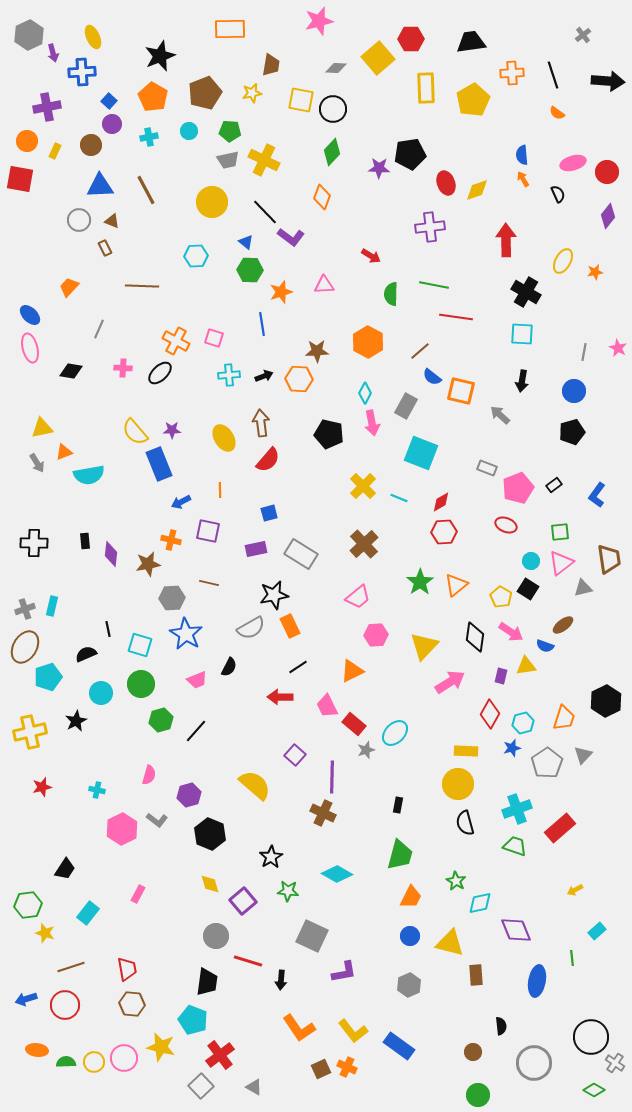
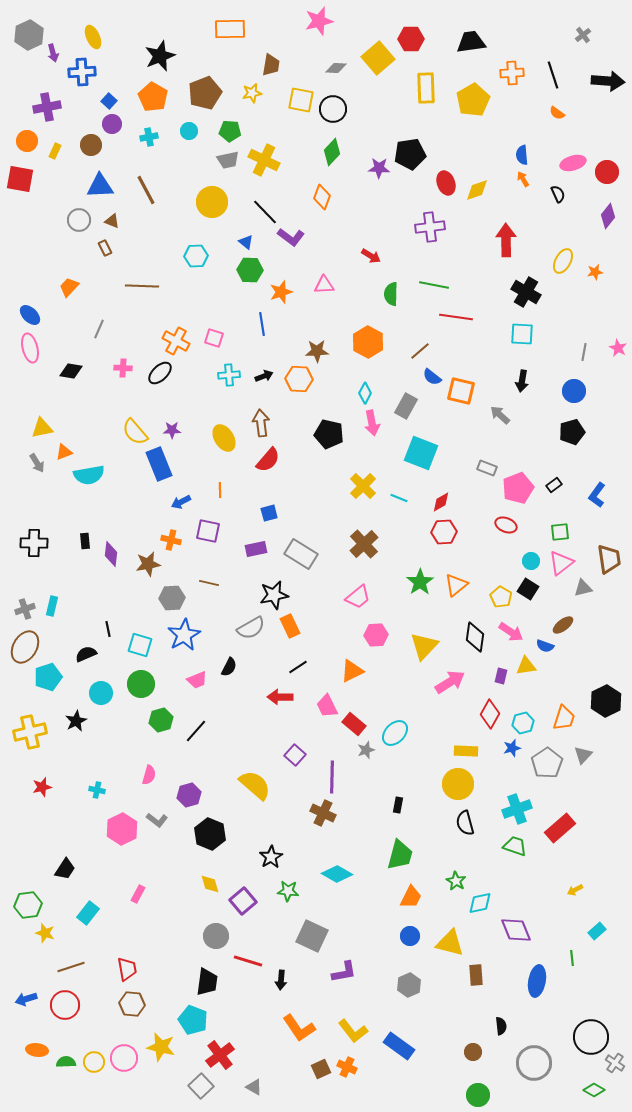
blue star at (186, 634): moved 2 px left, 1 px down; rotated 12 degrees clockwise
